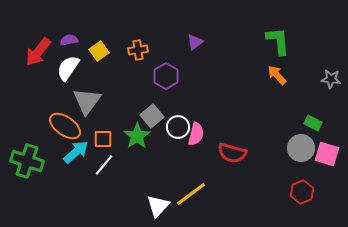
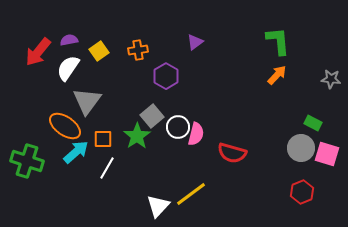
orange arrow: rotated 85 degrees clockwise
white line: moved 3 px right, 3 px down; rotated 10 degrees counterclockwise
